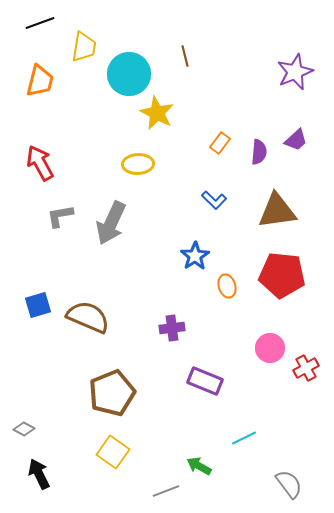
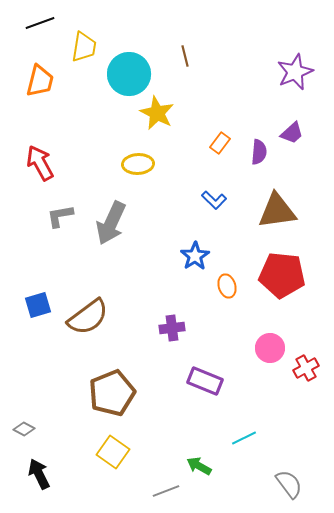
purple trapezoid: moved 4 px left, 7 px up
brown semicircle: rotated 120 degrees clockwise
